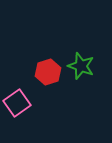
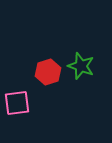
pink square: rotated 28 degrees clockwise
